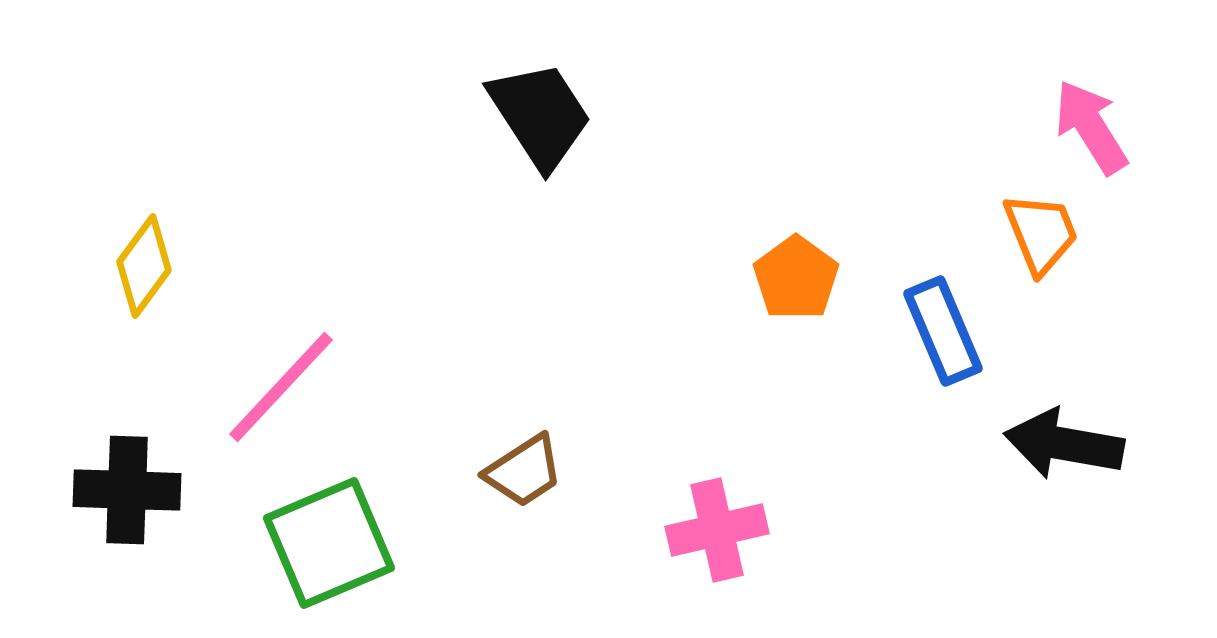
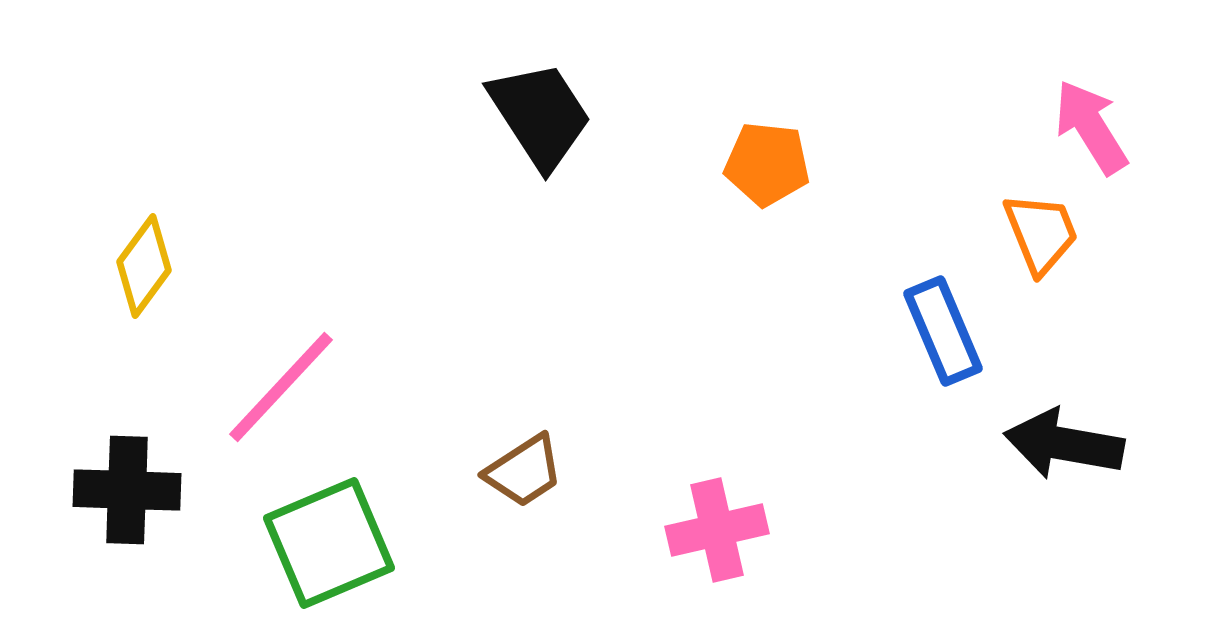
orange pentagon: moved 29 px left, 114 px up; rotated 30 degrees counterclockwise
